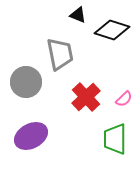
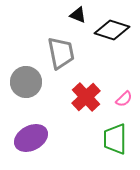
gray trapezoid: moved 1 px right, 1 px up
purple ellipse: moved 2 px down
